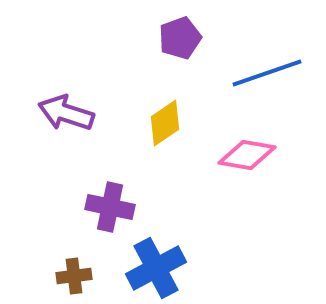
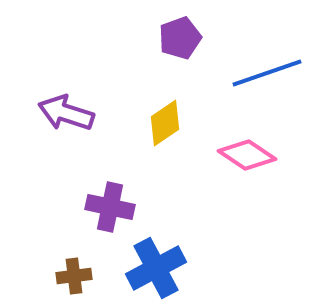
pink diamond: rotated 24 degrees clockwise
